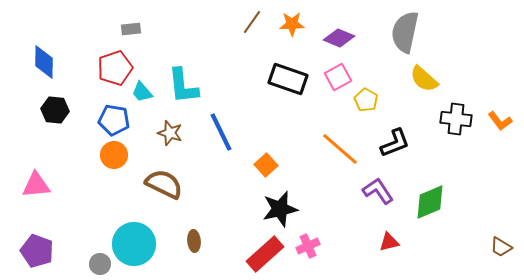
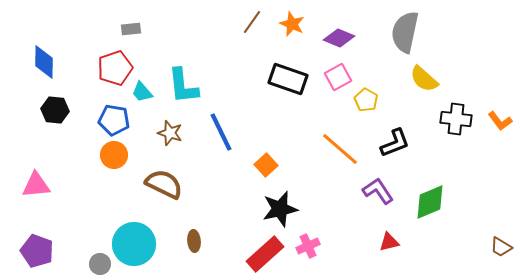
orange star: rotated 25 degrees clockwise
